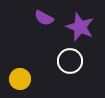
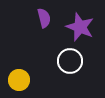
purple semicircle: rotated 132 degrees counterclockwise
yellow circle: moved 1 px left, 1 px down
